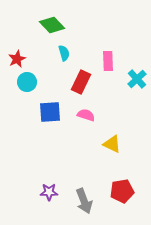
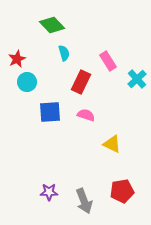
pink rectangle: rotated 30 degrees counterclockwise
